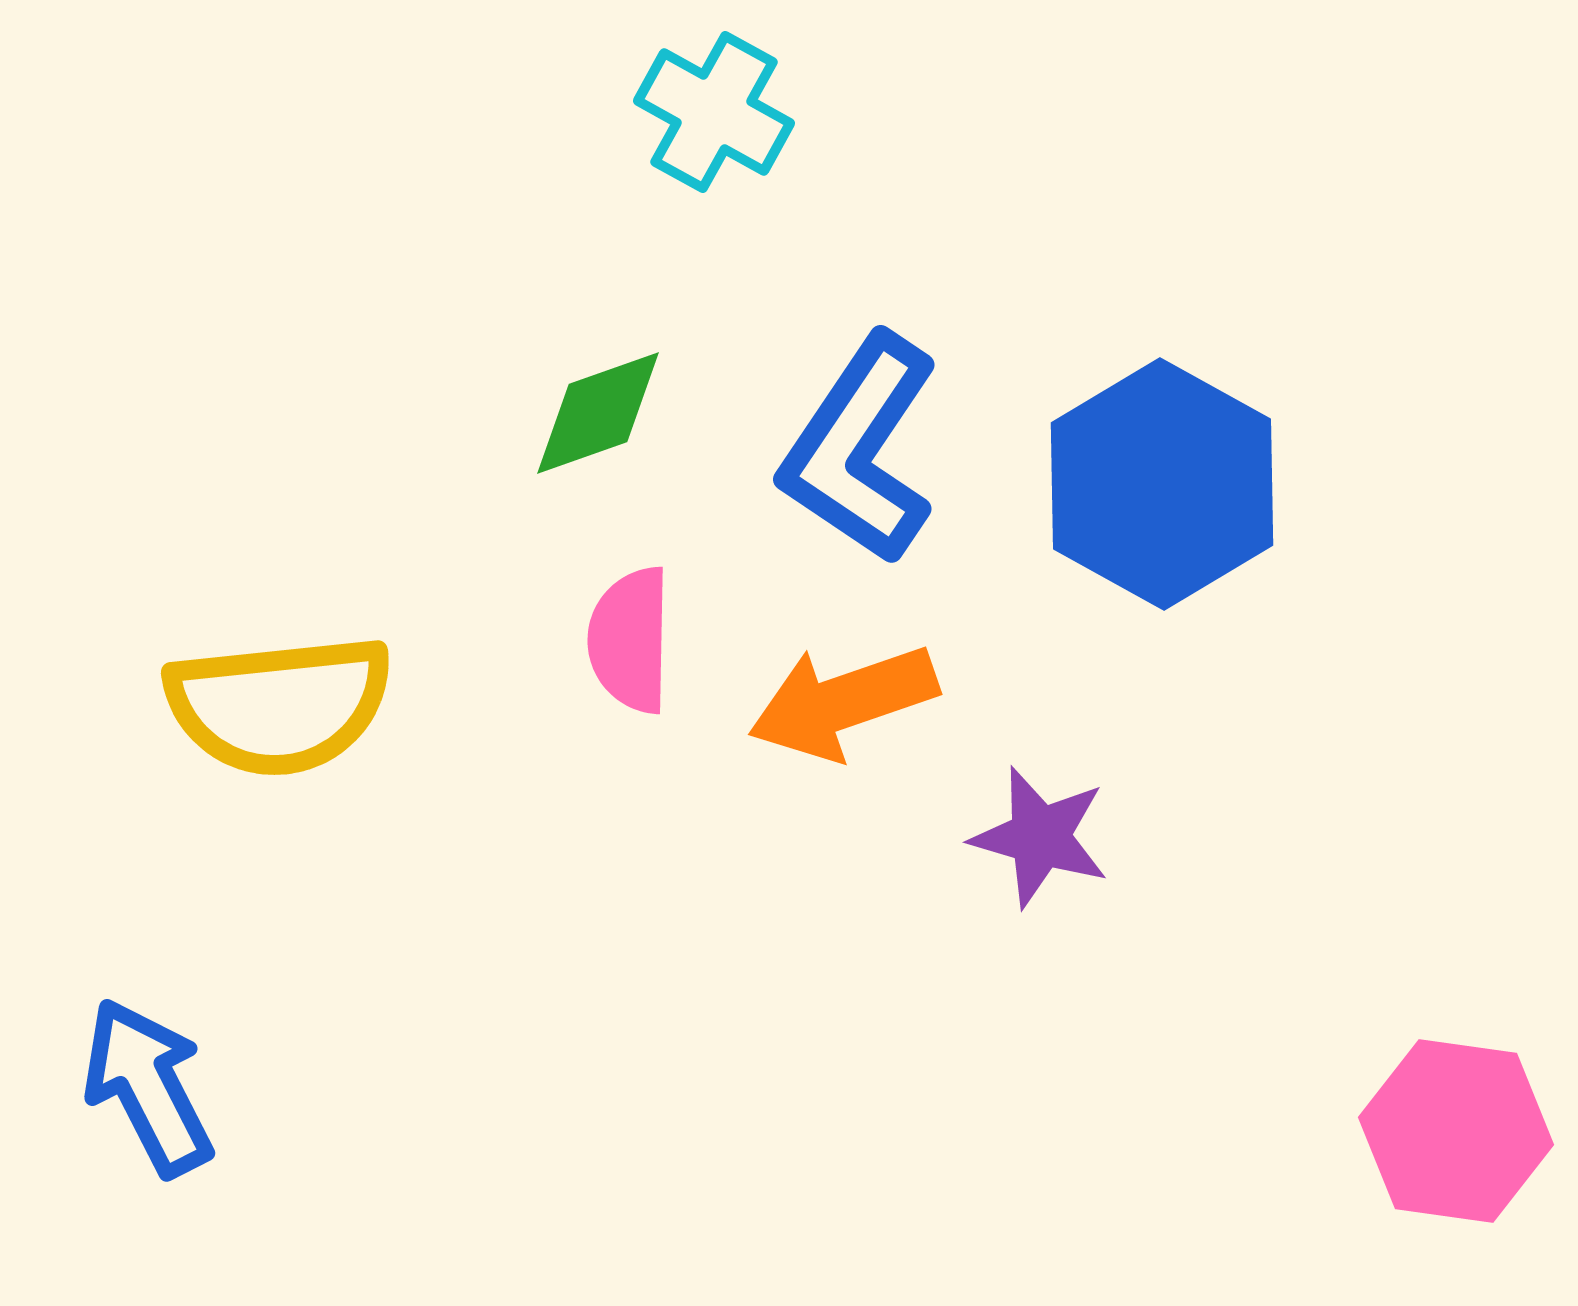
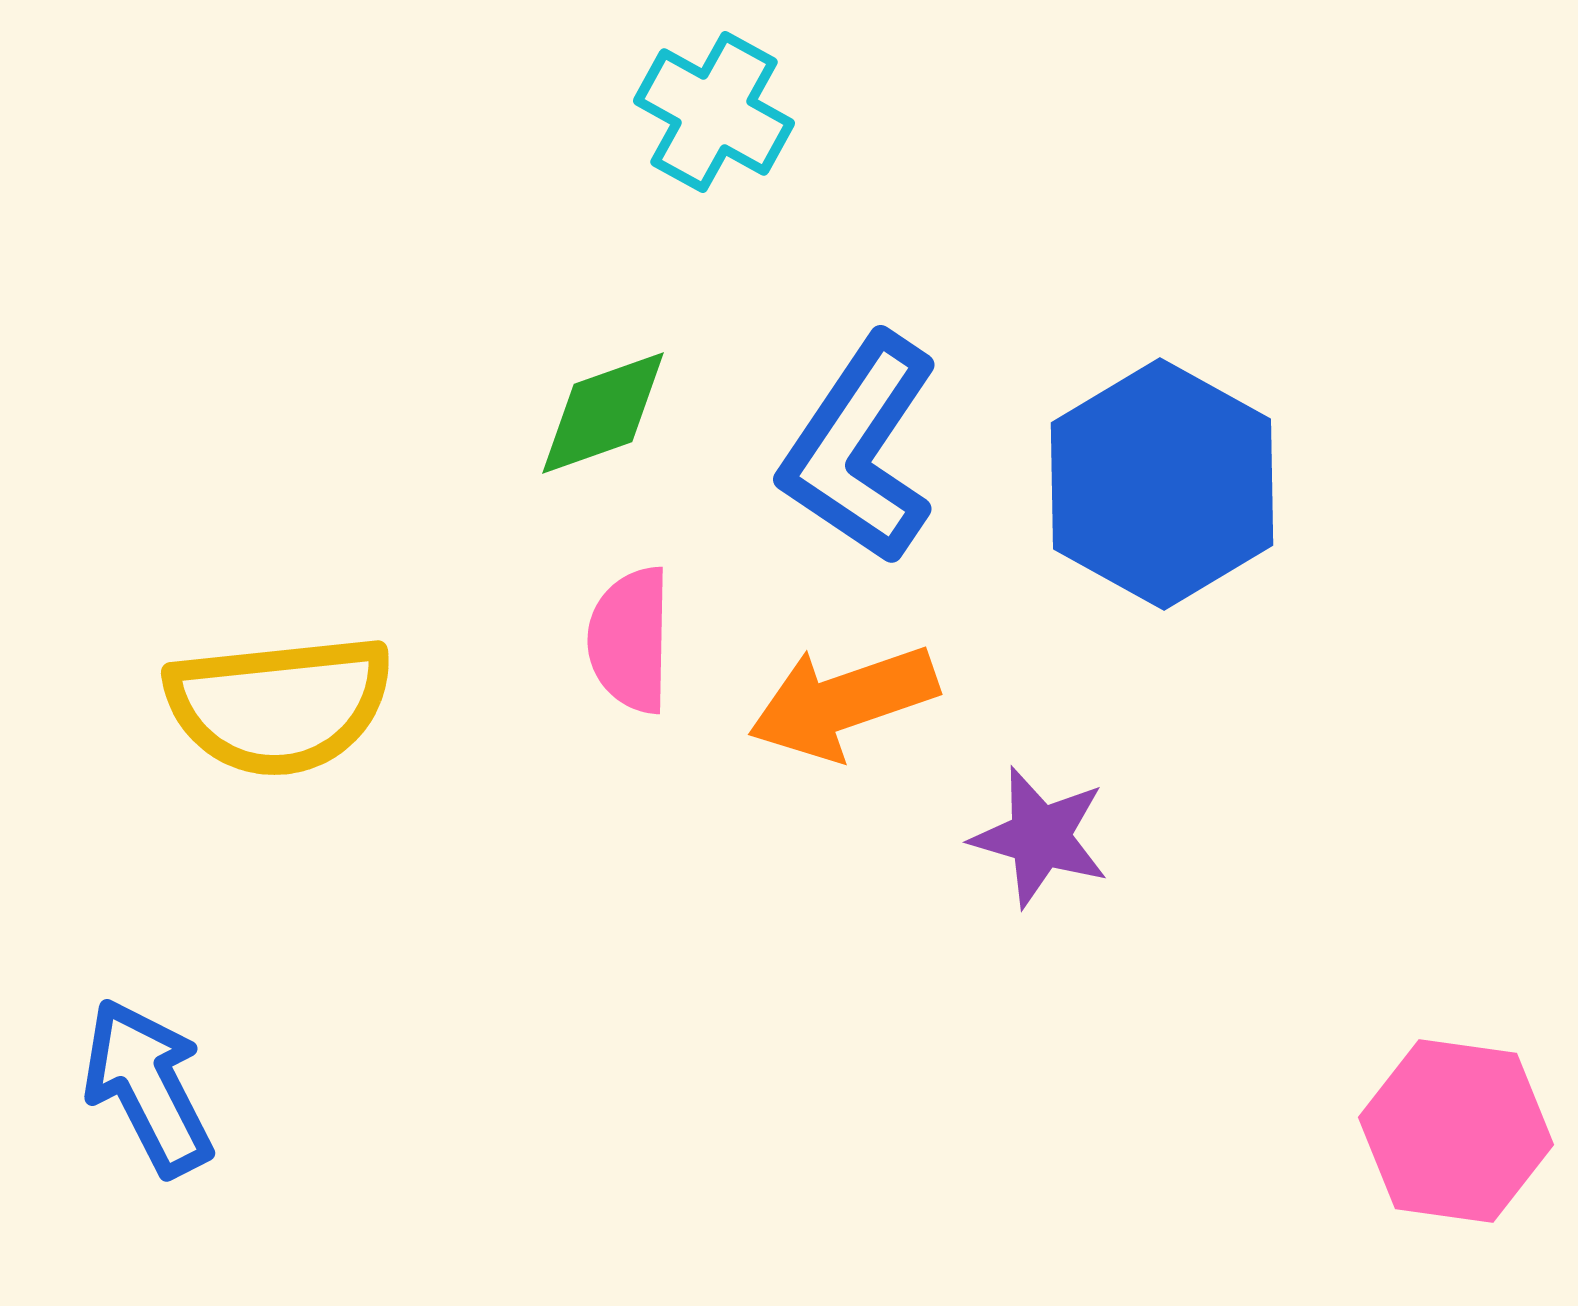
green diamond: moved 5 px right
